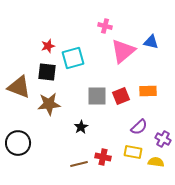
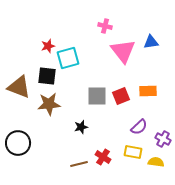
blue triangle: rotated 21 degrees counterclockwise
pink triangle: rotated 28 degrees counterclockwise
cyan square: moved 5 px left
black square: moved 4 px down
black star: rotated 16 degrees clockwise
red cross: rotated 21 degrees clockwise
